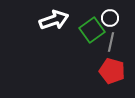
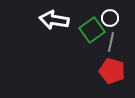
white arrow: rotated 152 degrees counterclockwise
